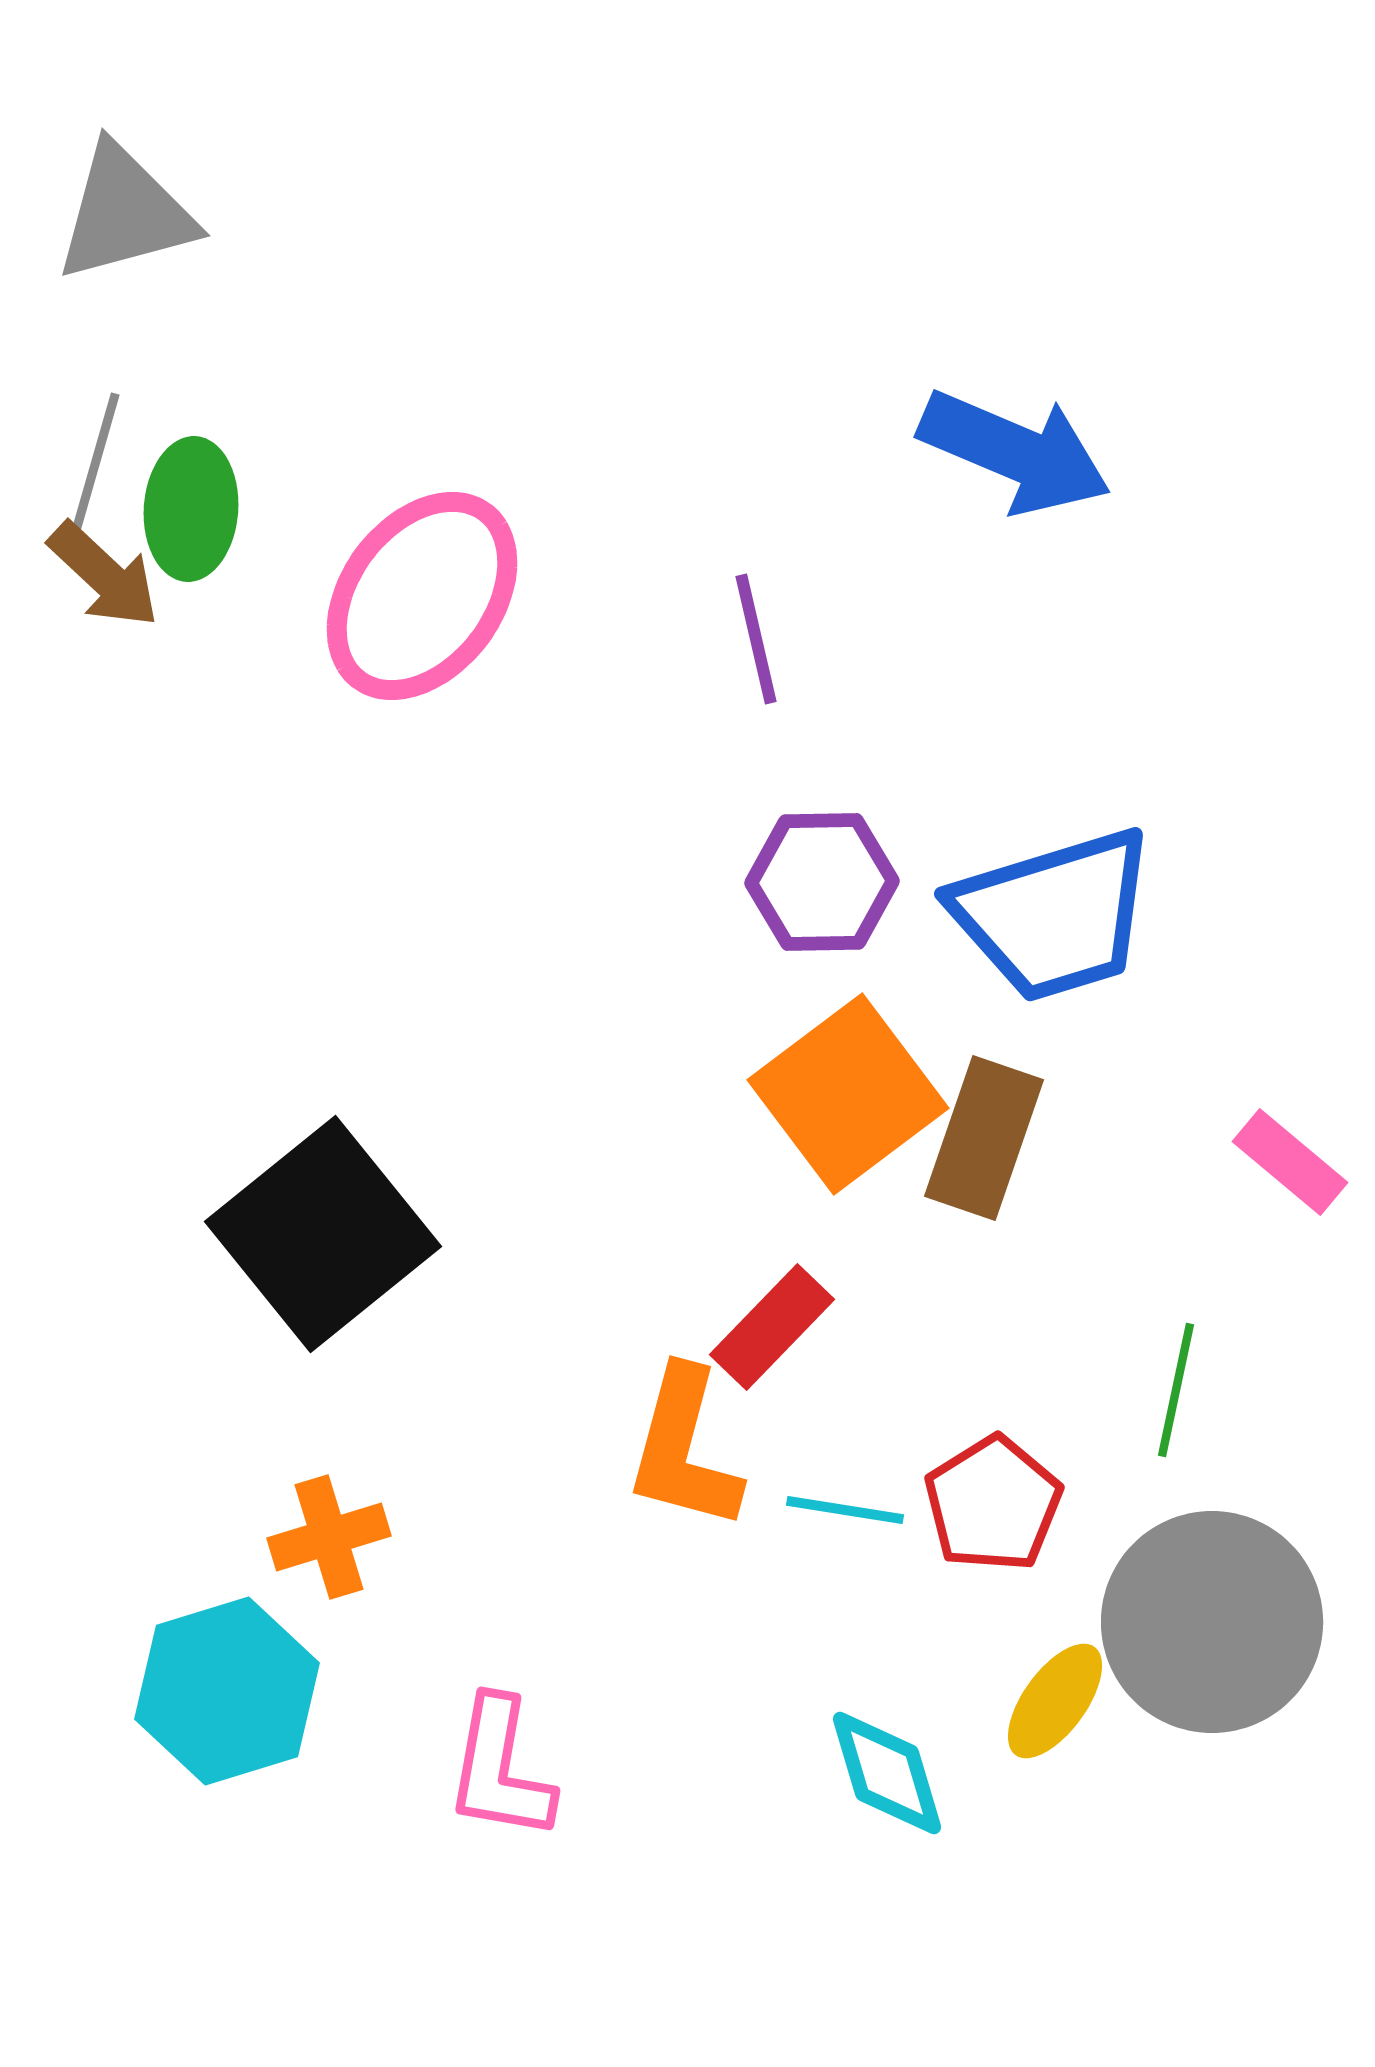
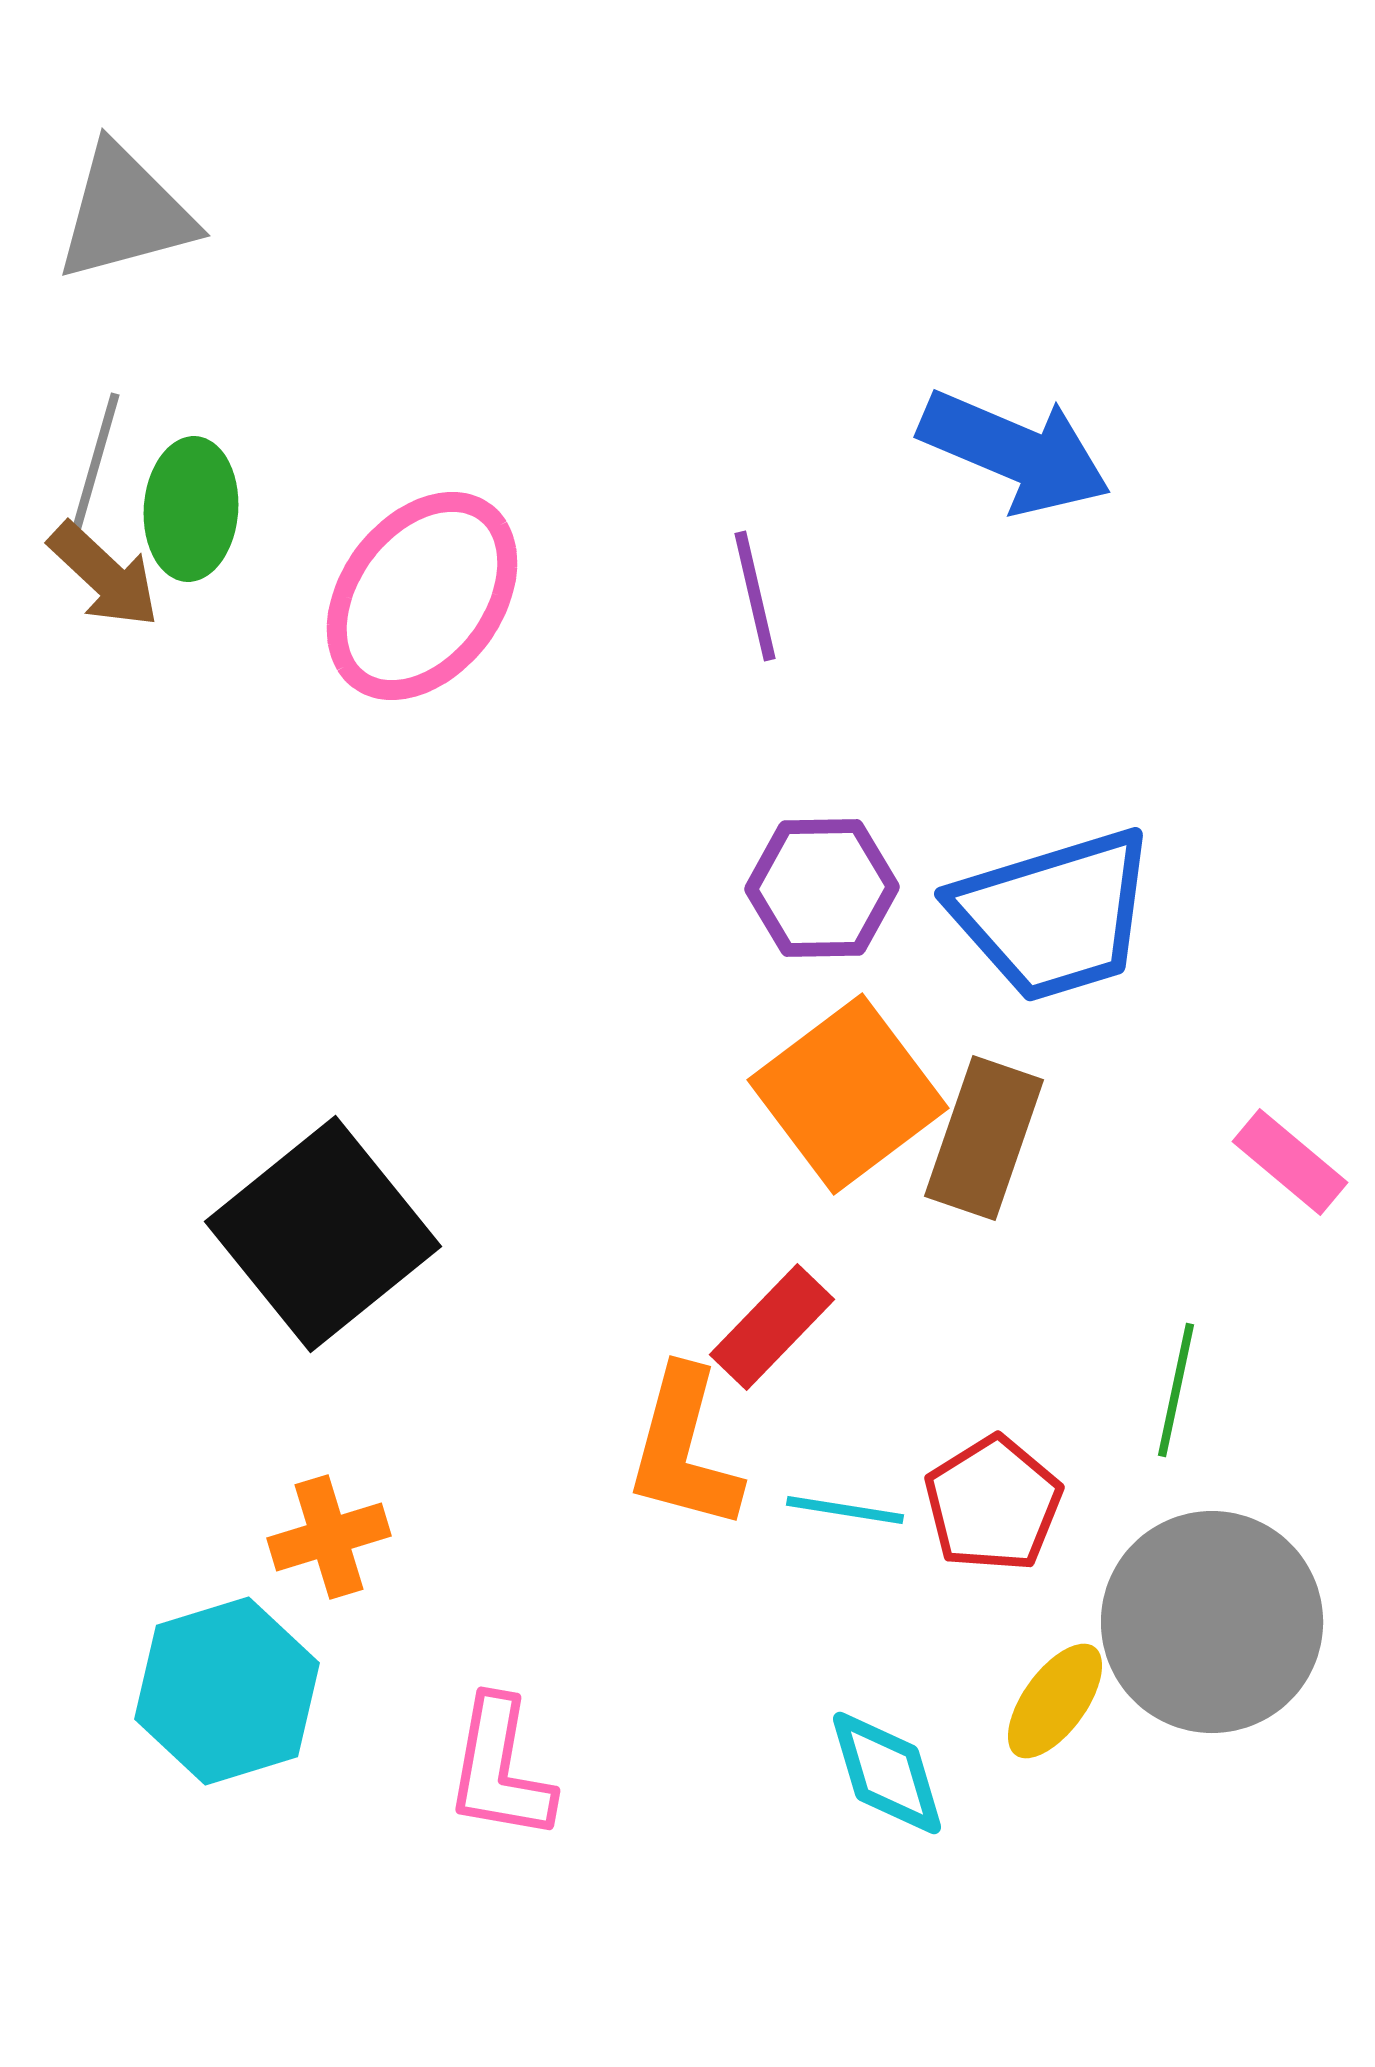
purple line: moved 1 px left, 43 px up
purple hexagon: moved 6 px down
